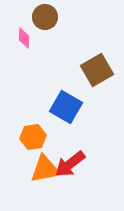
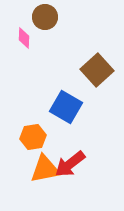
brown square: rotated 12 degrees counterclockwise
